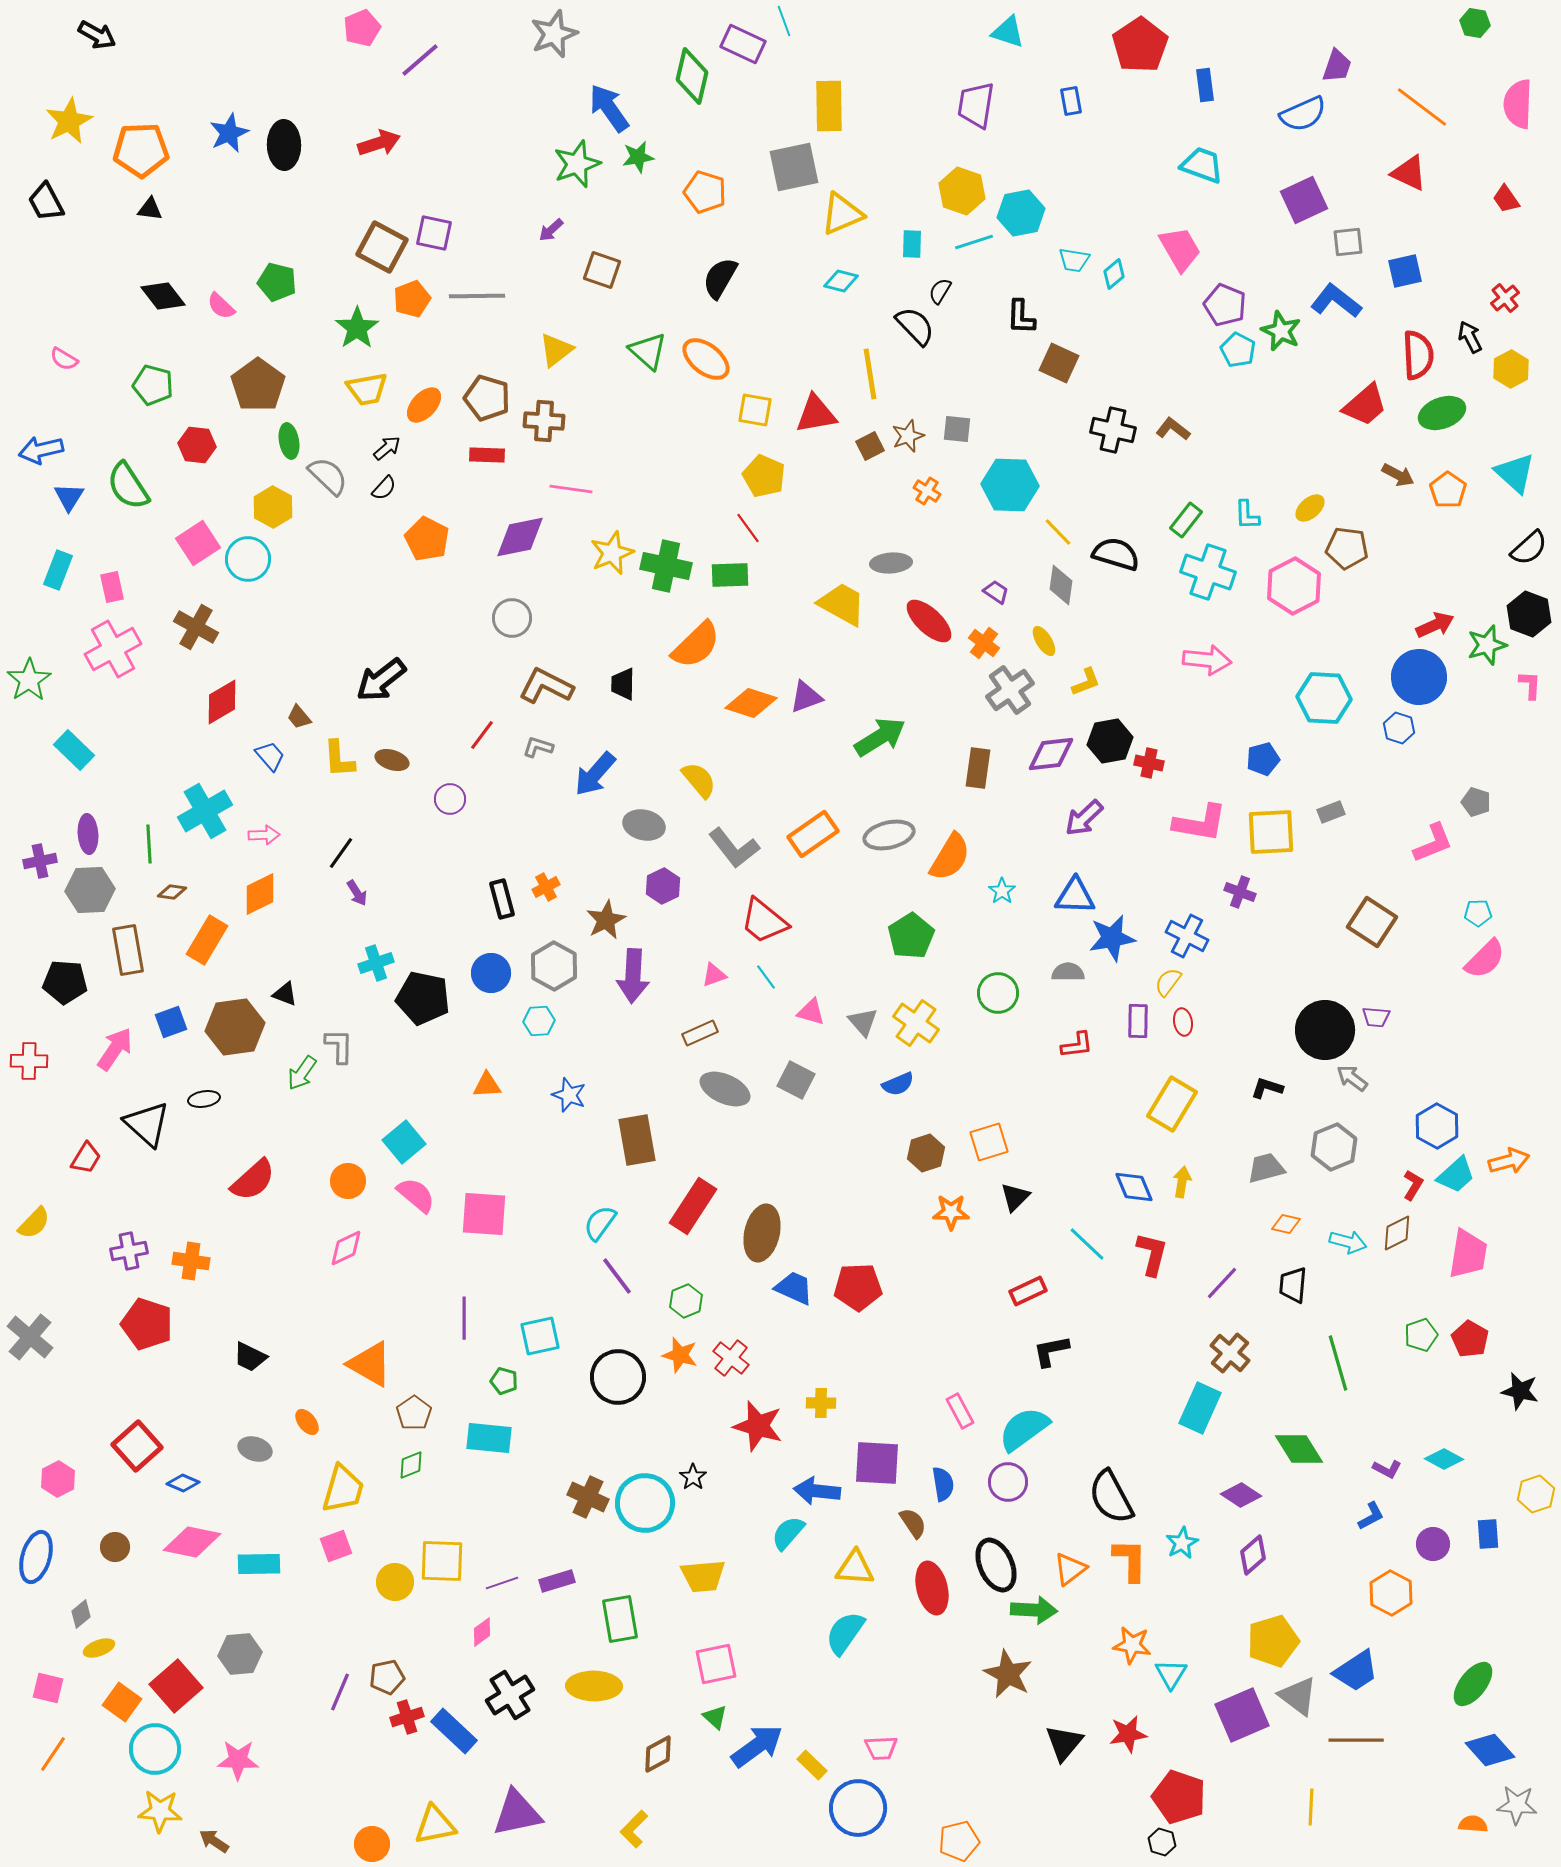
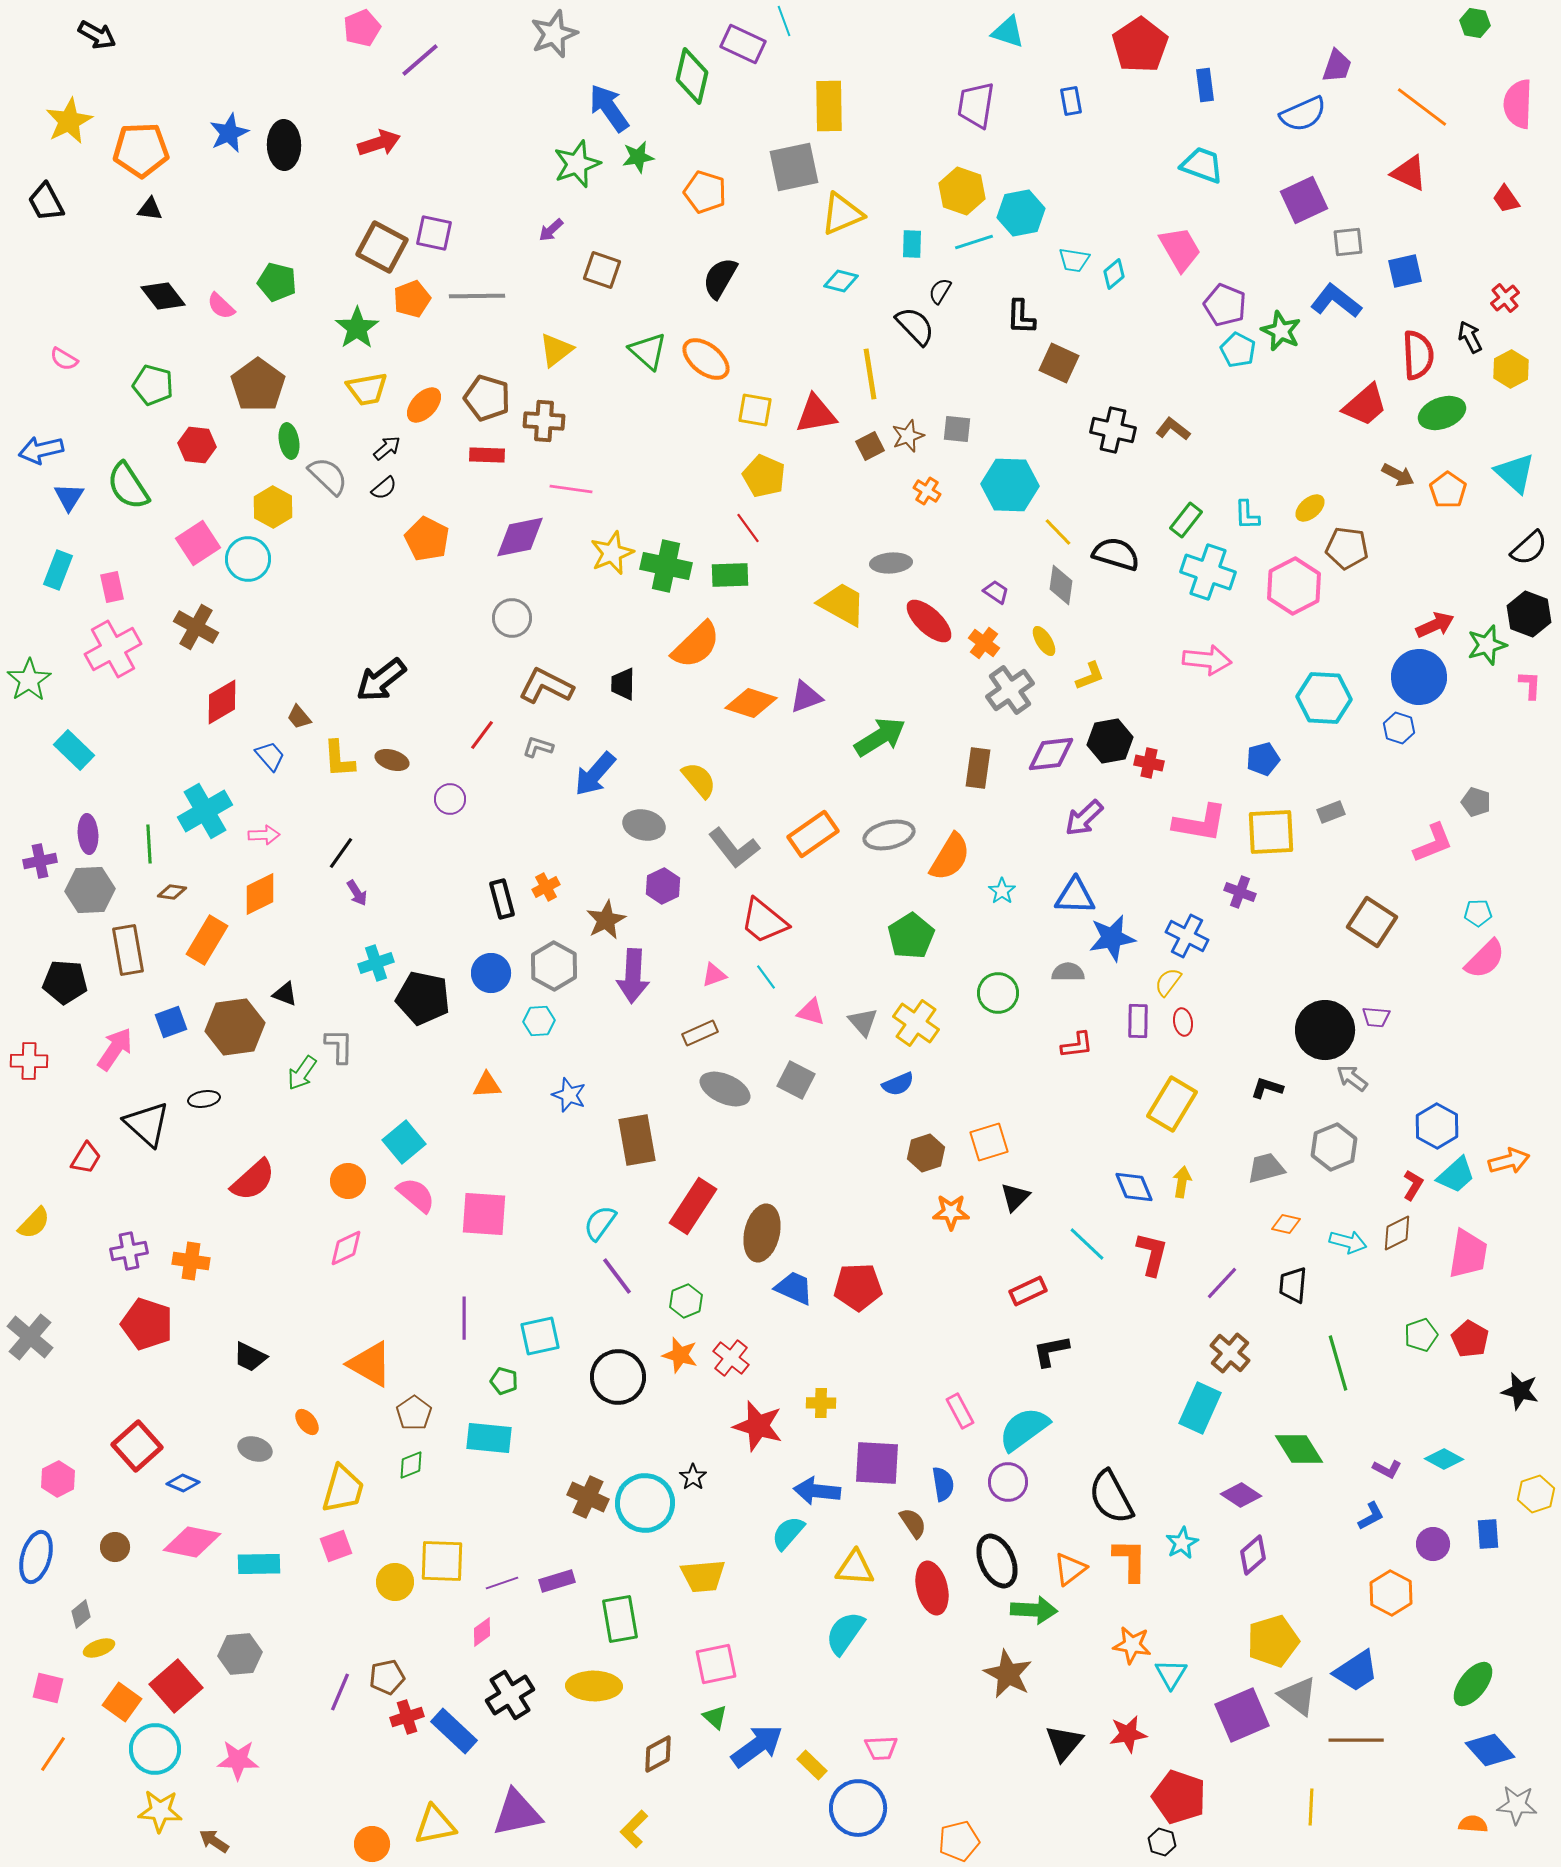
black semicircle at (384, 488): rotated 8 degrees clockwise
yellow L-shape at (1086, 682): moved 4 px right, 6 px up
black ellipse at (996, 1565): moved 1 px right, 4 px up
